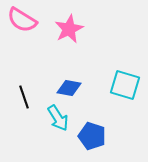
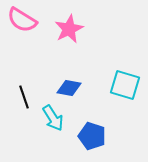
cyan arrow: moved 5 px left
